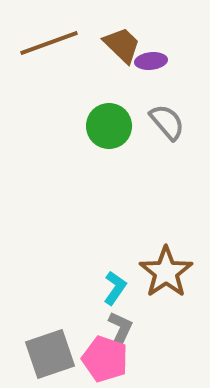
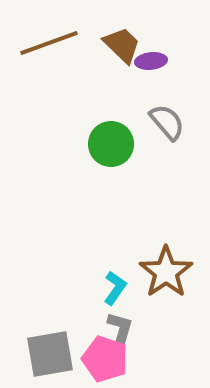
green circle: moved 2 px right, 18 px down
gray L-shape: rotated 9 degrees counterclockwise
gray square: rotated 9 degrees clockwise
